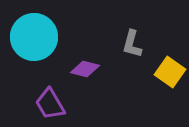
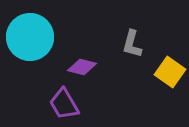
cyan circle: moved 4 px left
purple diamond: moved 3 px left, 2 px up
purple trapezoid: moved 14 px right
